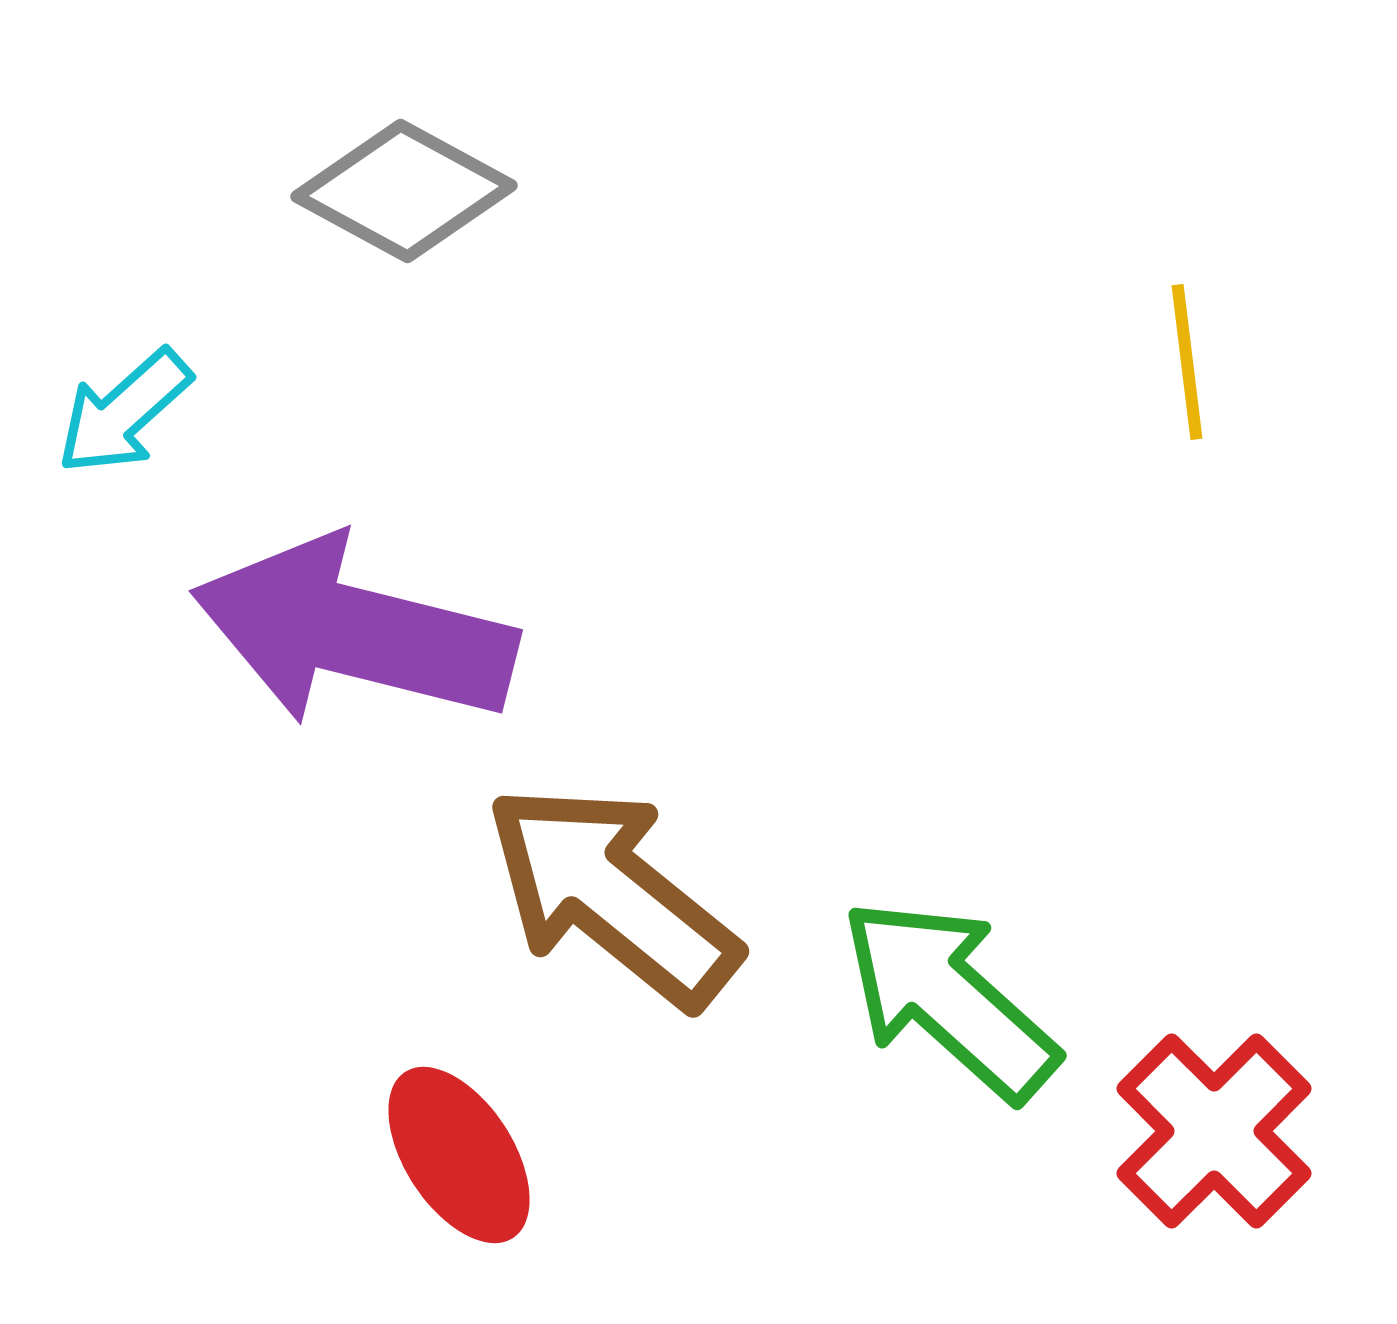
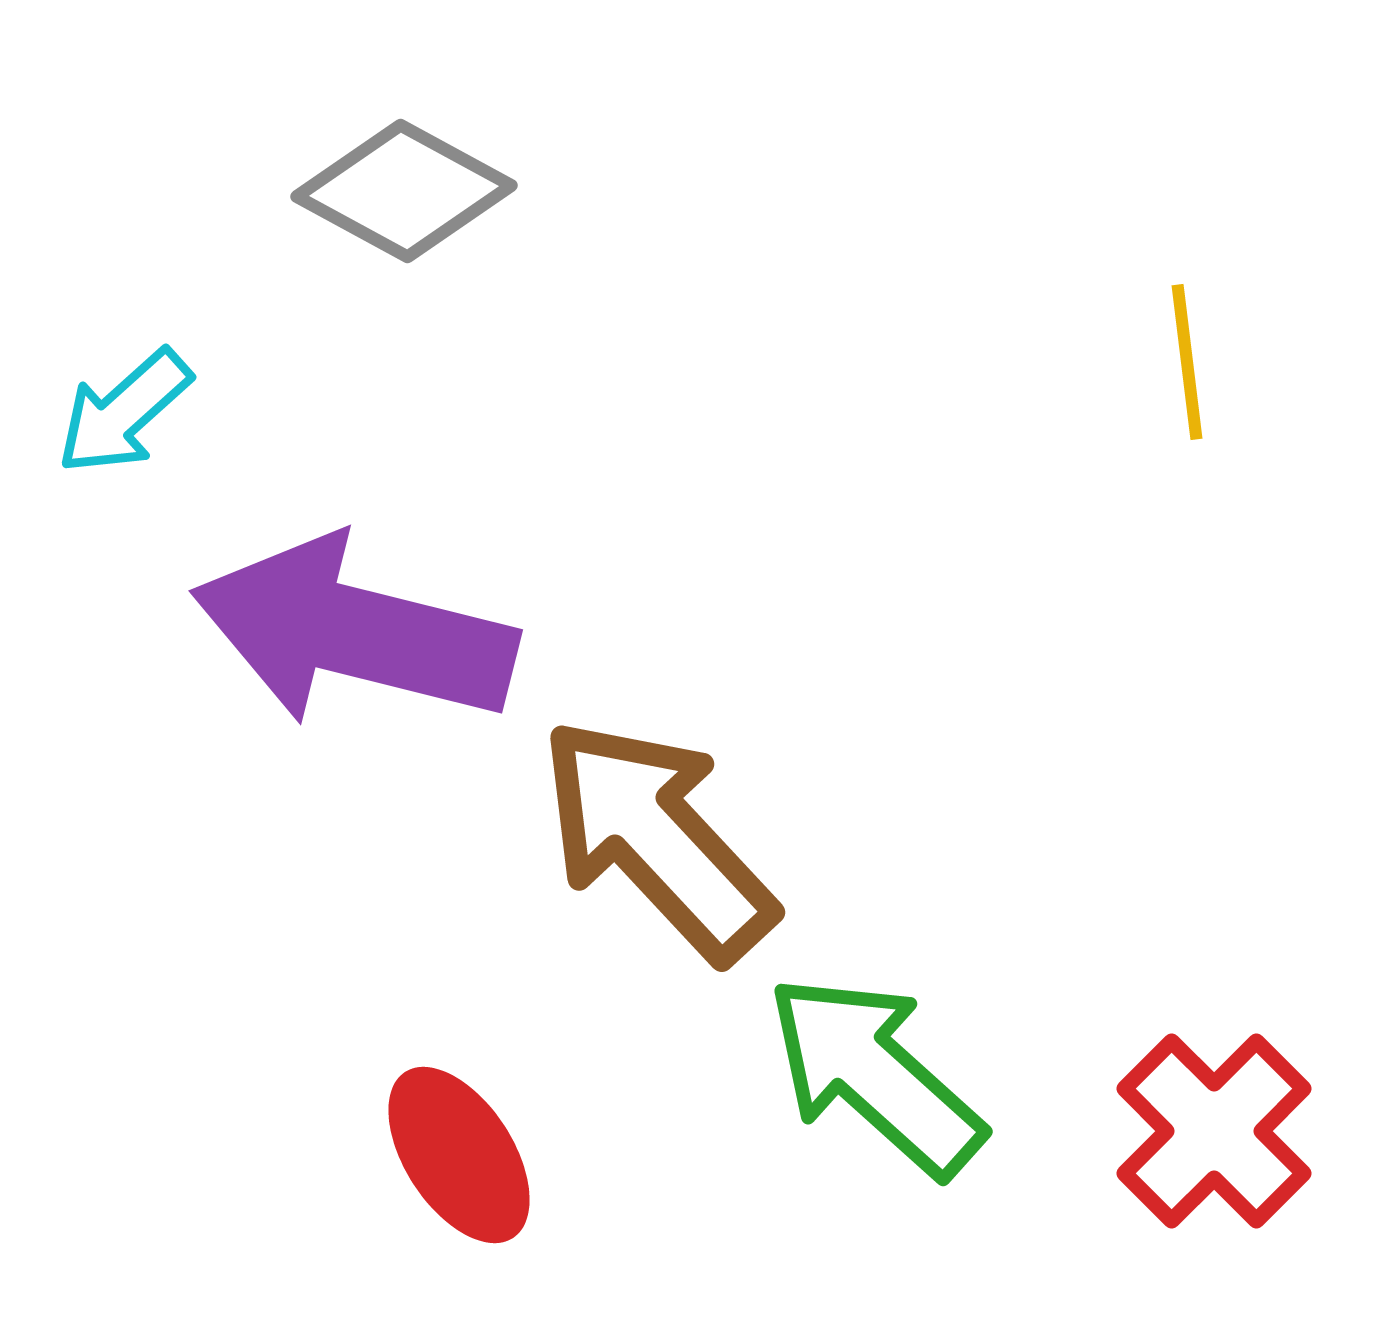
brown arrow: moved 45 px right, 56 px up; rotated 8 degrees clockwise
green arrow: moved 74 px left, 76 px down
